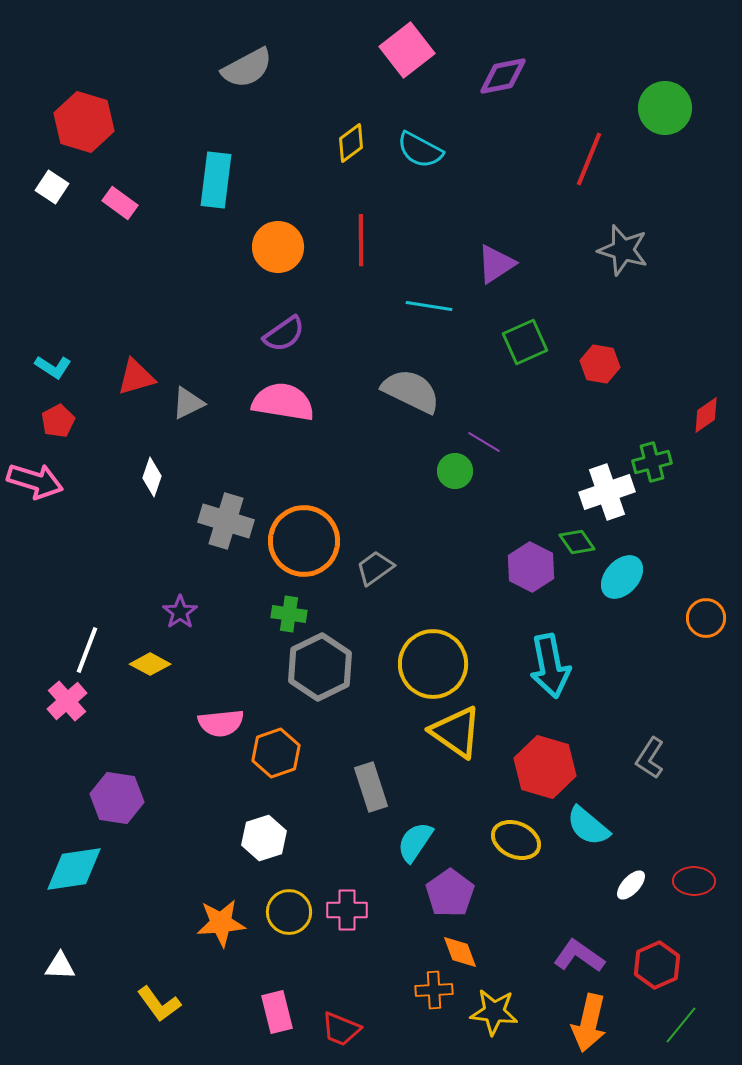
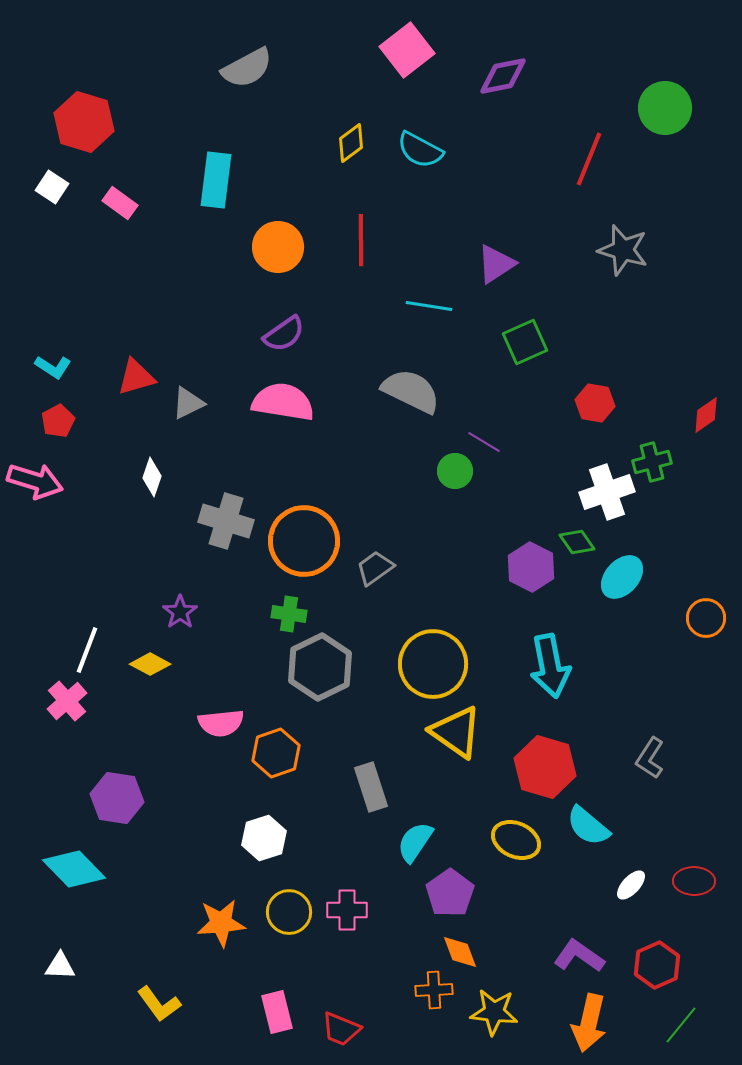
red hexagon at (600, 364): moved 5 px left, 39 px down
cyan diamond at (74, 869): rotated 54 degrees clockwise
